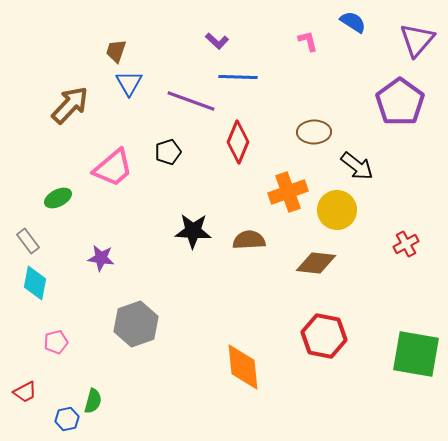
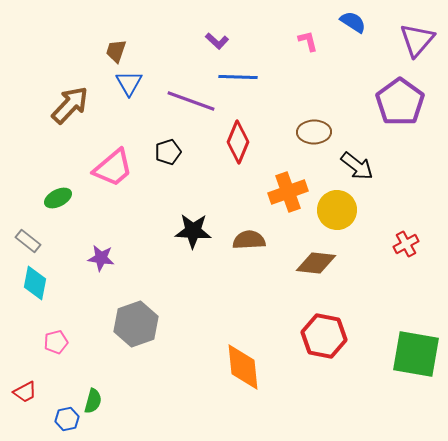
gray rectangle: rotated 15 degrees counterclockwise
